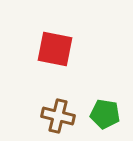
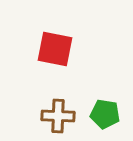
brown cross: rotated 12 degrees counterclockwise
